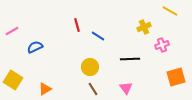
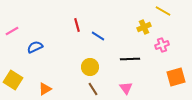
yellow line: moved 7 px left
